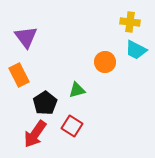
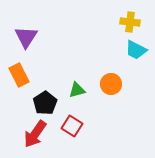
purple triangle: rotated 10 degrees clockwise
orange circle: moved 6 px right, 22 px down
